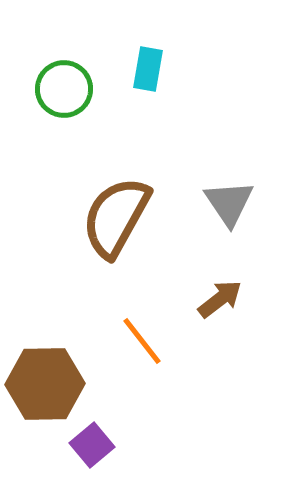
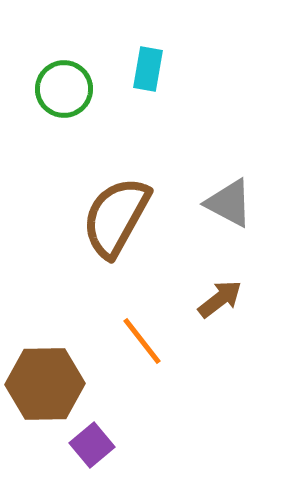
gray triangle: rotated 28 degrees counterclockwise
